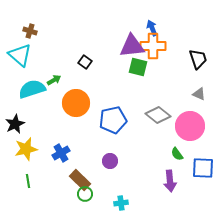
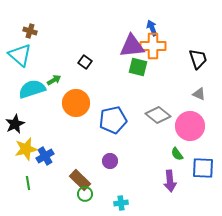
blue cross: moved 16 px left, 3 px down
green line: moved 2 px down
